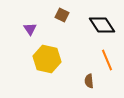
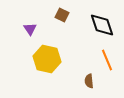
black diamond: rotated 16 degrees clockwise
